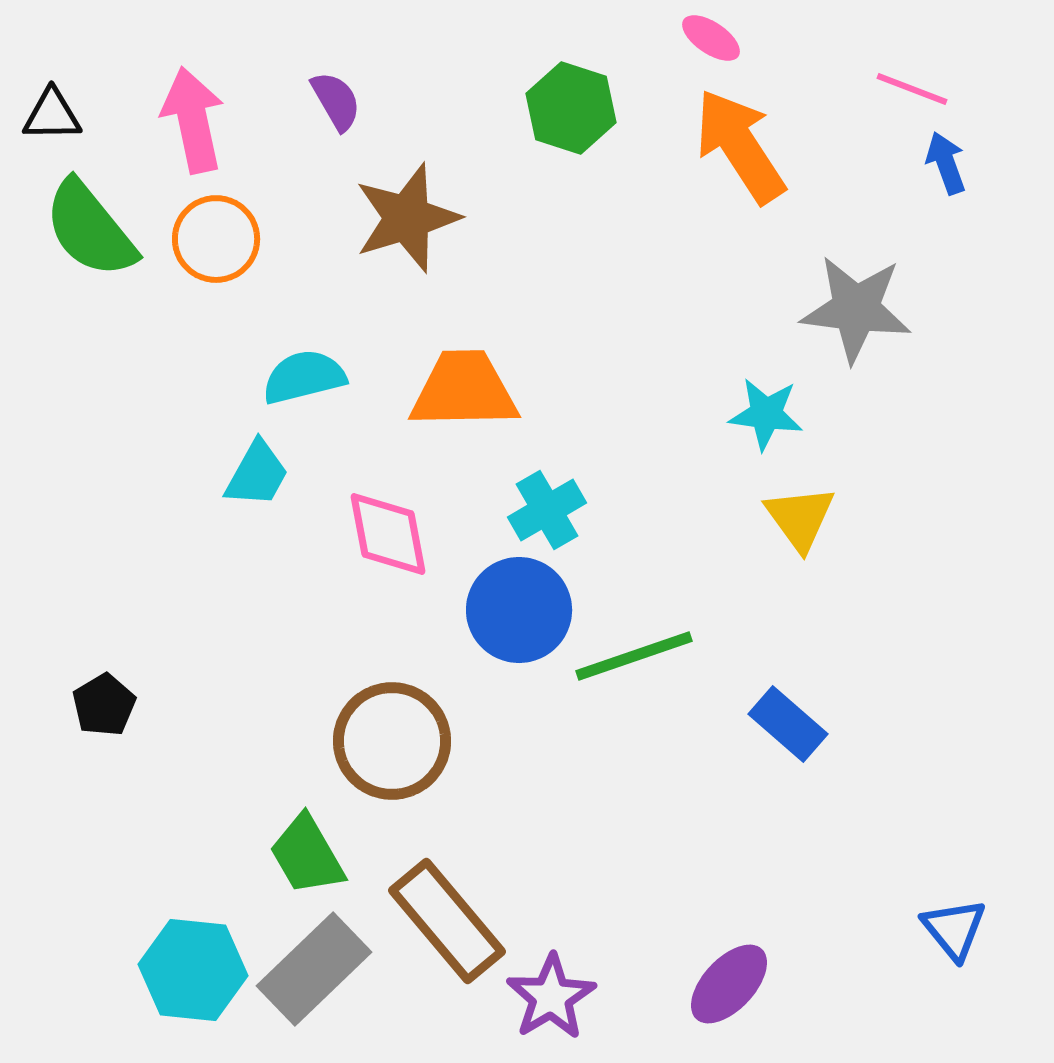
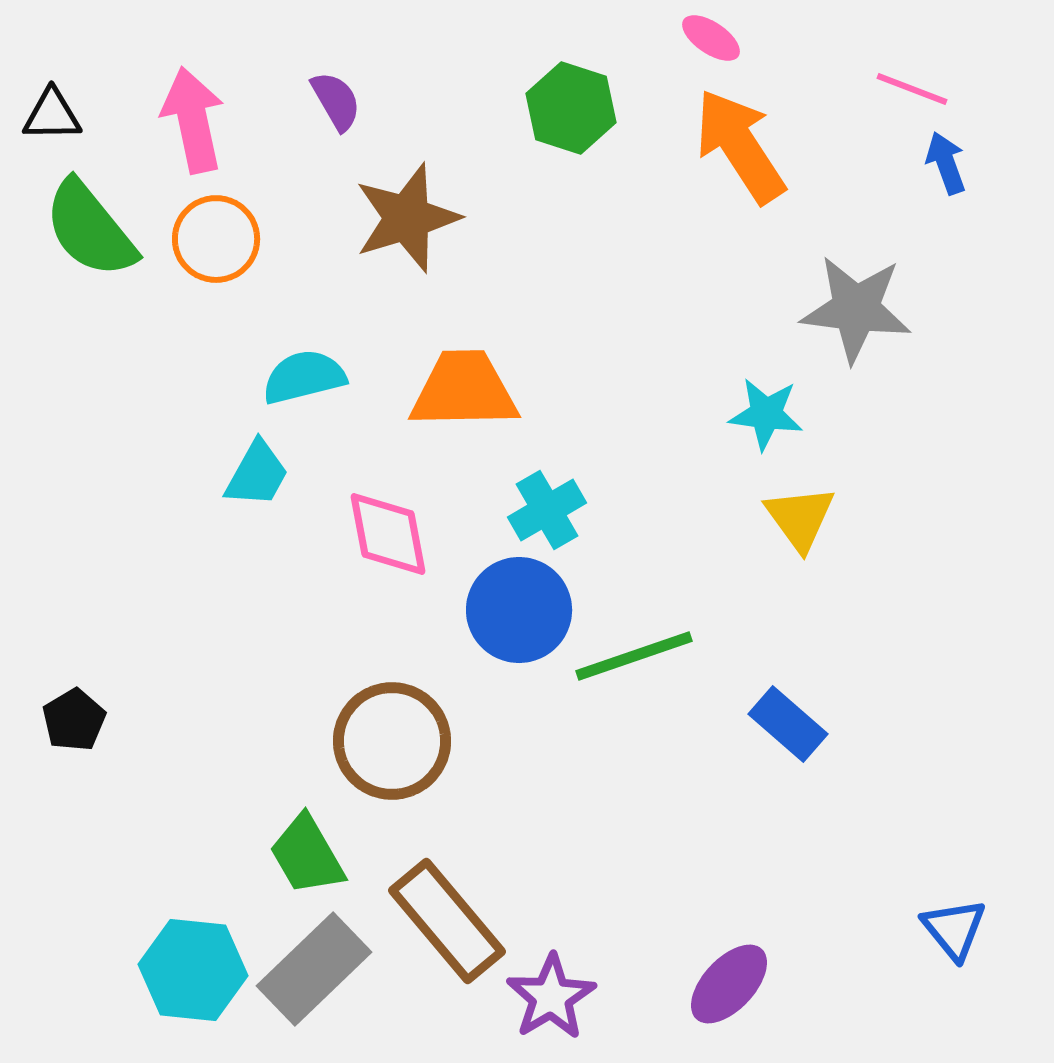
black pentagon: moved 30 px left, 15 px down
